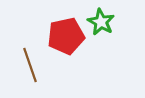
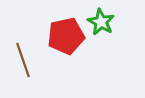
brown line: moved 7 px left, 5 px up
